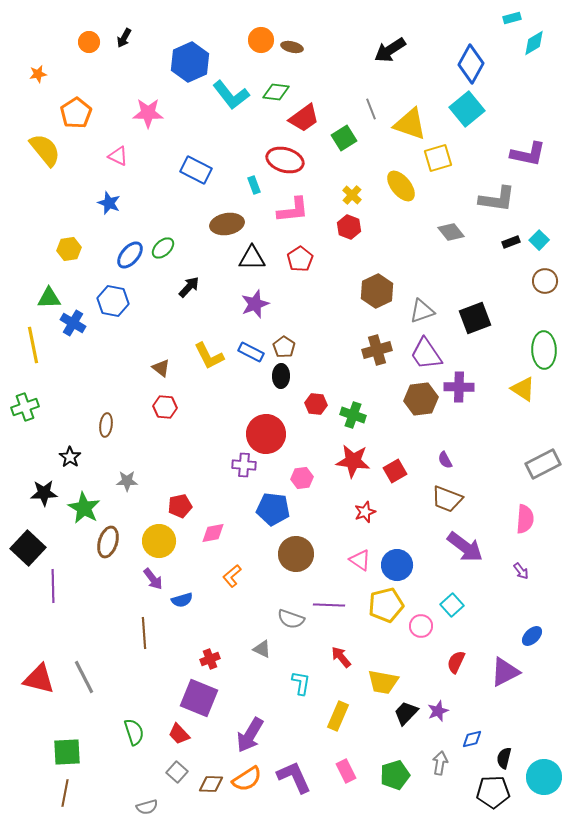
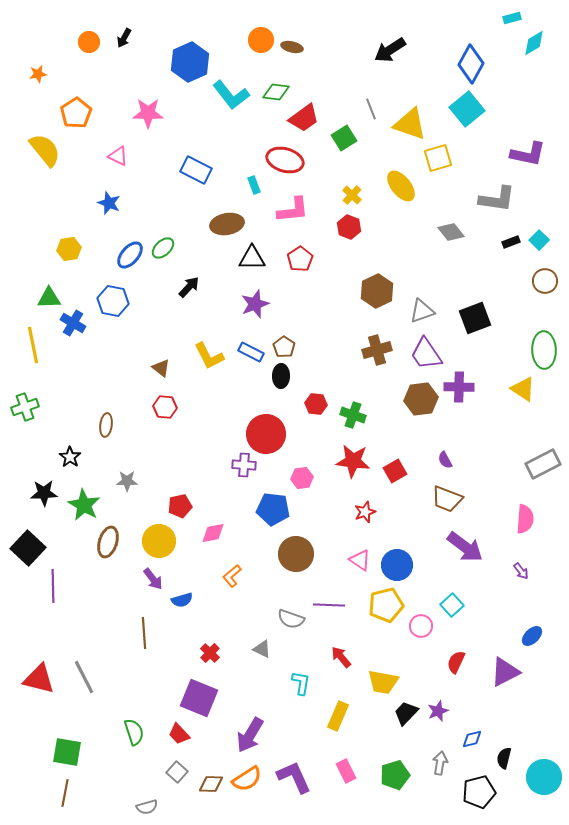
green star at (84, 508): moved 3 px up
red cross at (210, 659): moved 6 px up; rotated 24 degrees counterclockwise
green square at (67, 752): rotated 12 degrees clockwise
black pentagon at (493, 792): moved 14 px left; rotated 12 degrees counterclockwise
